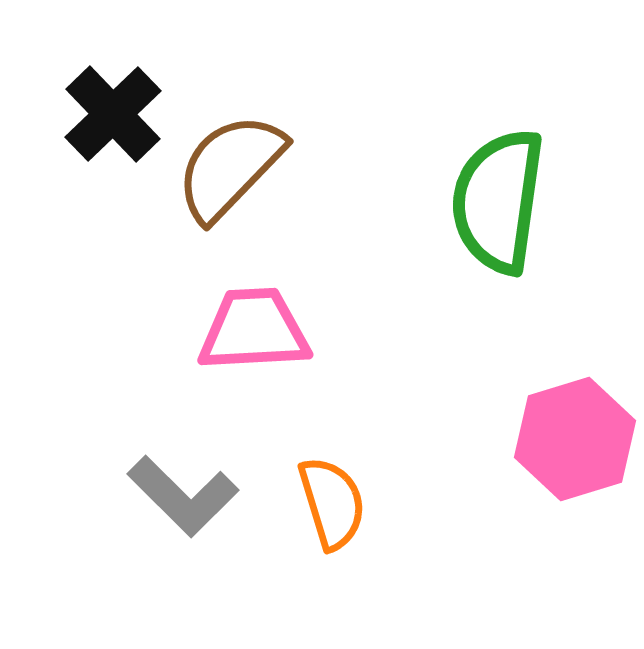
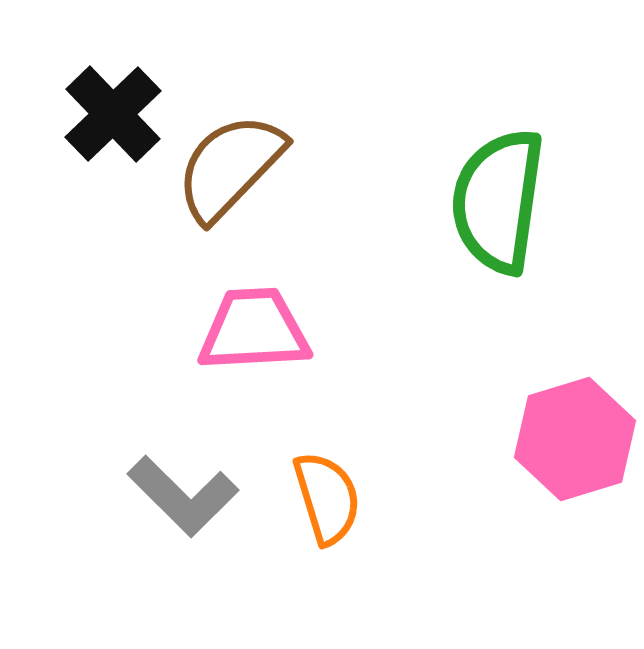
orange semicircle: moved 5 px left, 5 px up
